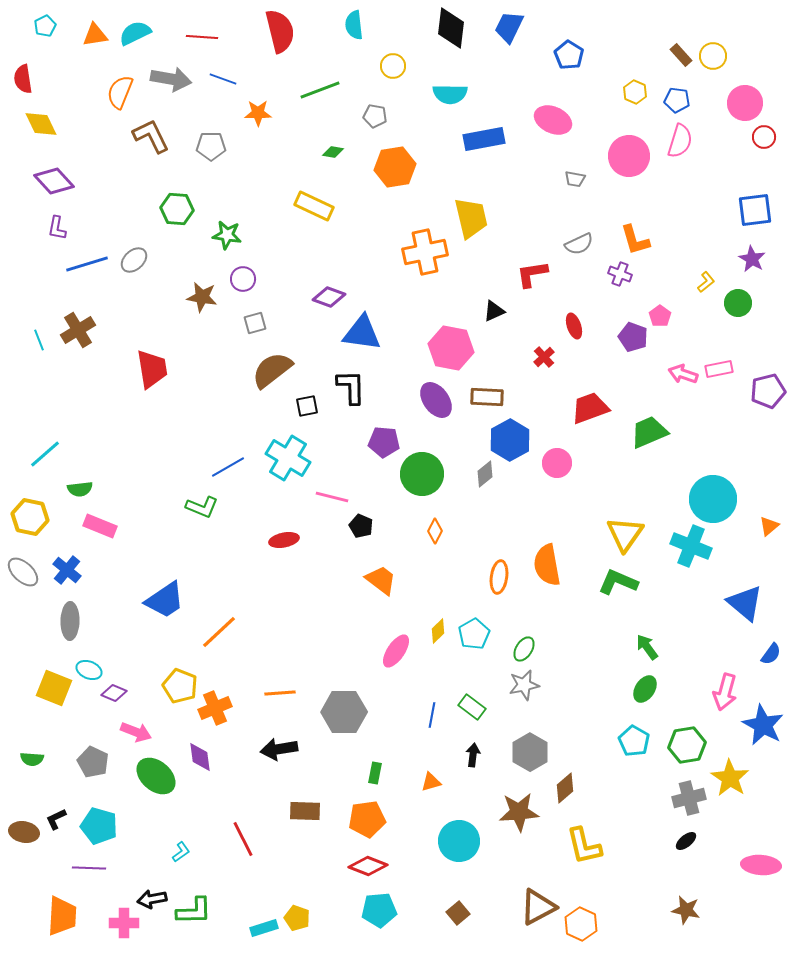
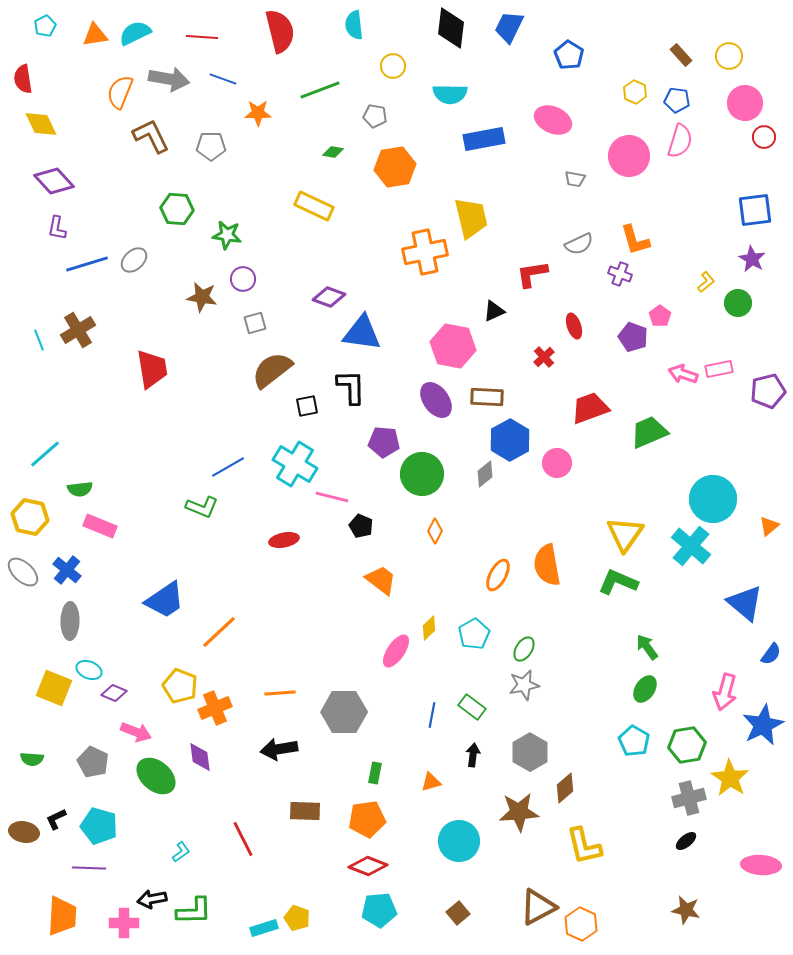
yellow circle at (713, 56): moved 16 px right
gray arrow at (171, 79): moved 2 px left
pink hexagon at (451, 348): moved 2 px right, 2 px up
cyan cross at (288, 458): moved 7 px right, 6 px down
cyan cross at (691, 546): rotated 18 degrees clockwise
orange ellipse at (499, 577): moved 1 px left, 2 px up; rotated 20 degrees clockwise
yellow diamond at (438, 631): moved 9 px left, 3 px up
blue star at (763, 725): rotated 18 degrees clockwise
